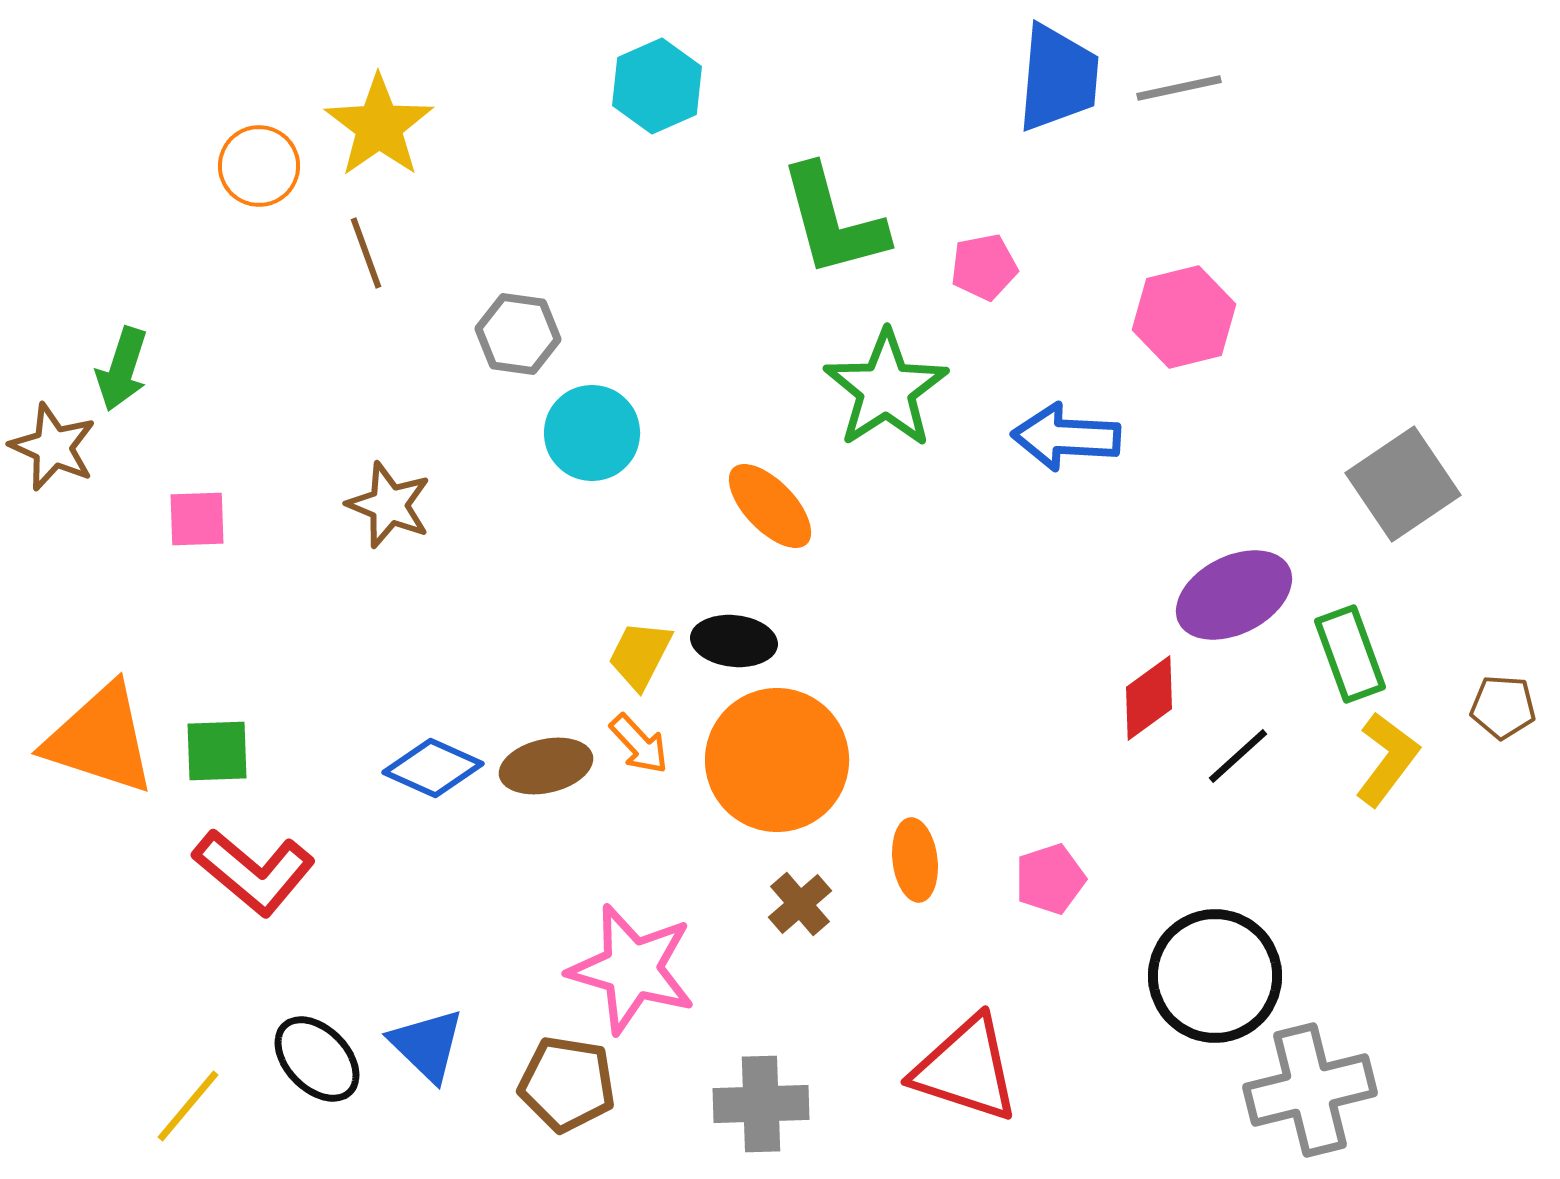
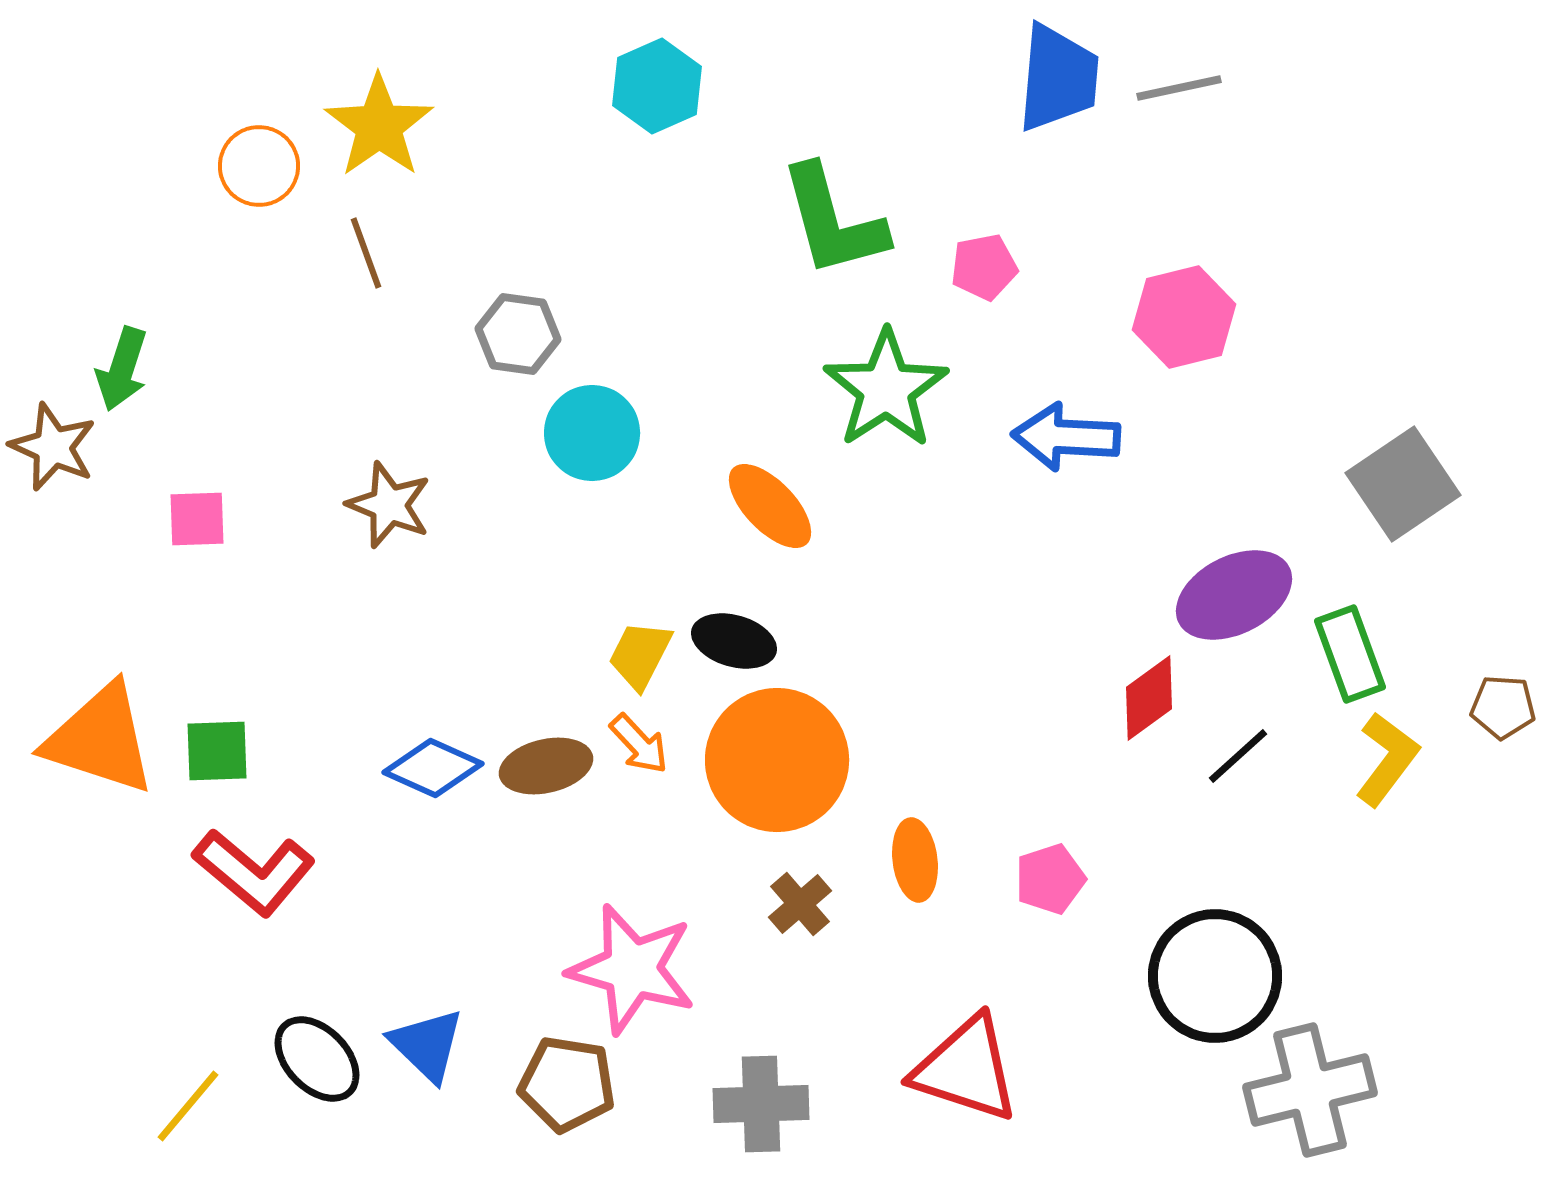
black ellipse at (734, 641): rotated 10 degrees clockwise
